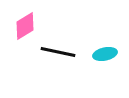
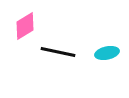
cyan ellipse: moved 2 px right, 1 px up
